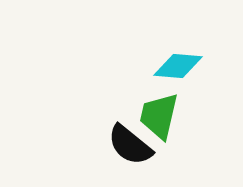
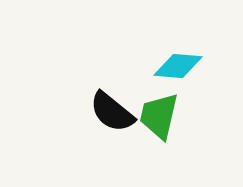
black semicircle: moved 18 px left, 33 px up
